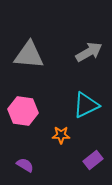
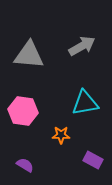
gray arrow: moved 7 px left, 6 px up
cyan triangle: moved 1 px left, 2 px up; rotated 16 degrees clockwise
purple rectangle: rotated 66 degrees clockwise
